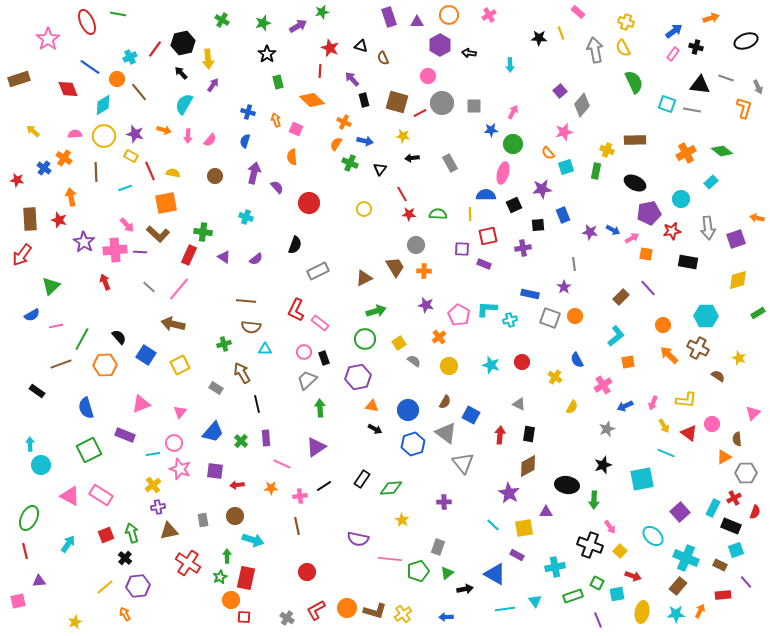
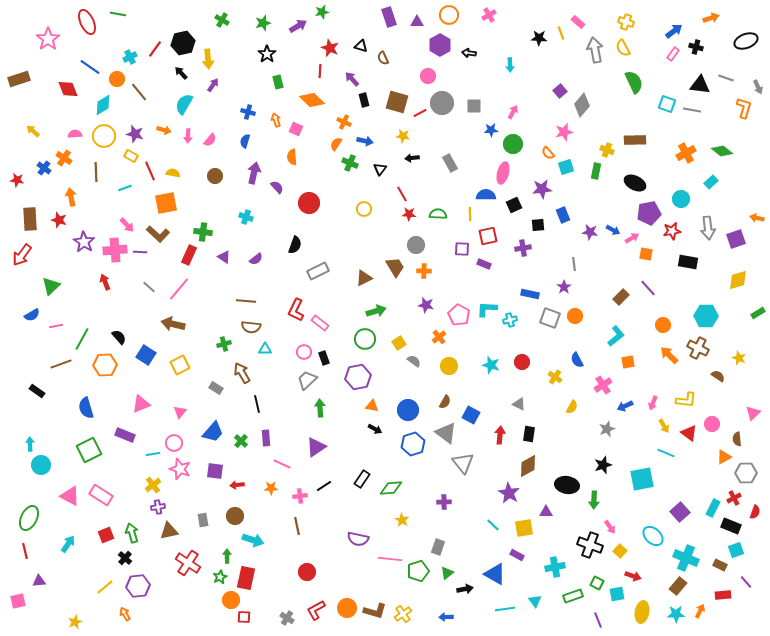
pink rectangle at (578, 12): moved 10 px down
